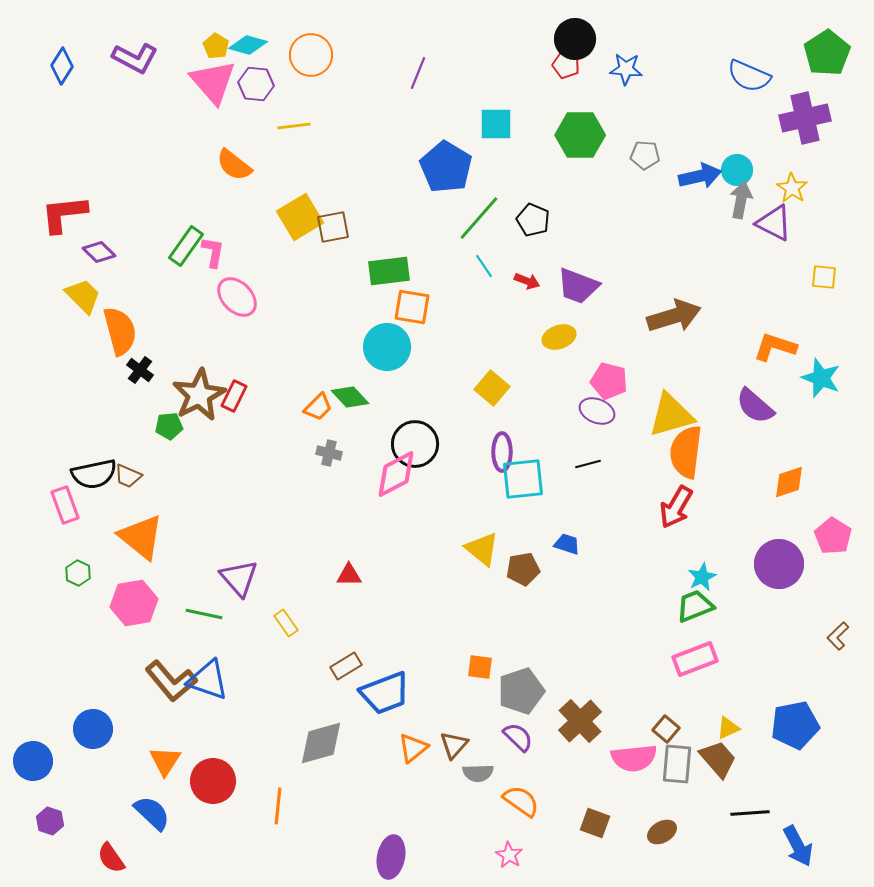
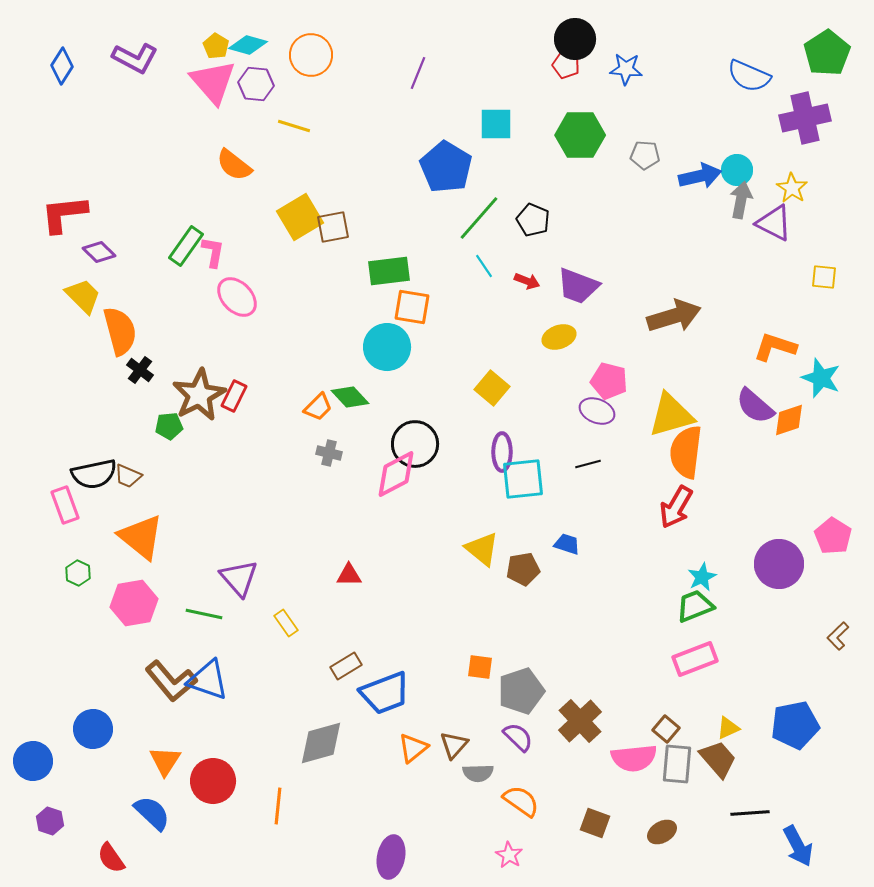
yellow line at (294, 126): rotated 24 degrees clockwise
orange diamond at (789, 482): moved 62 px up
